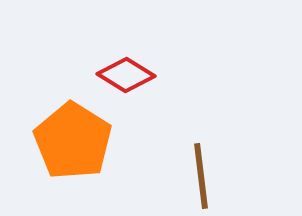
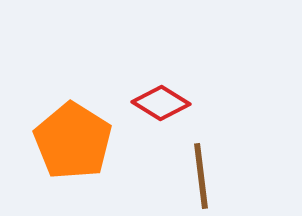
red diamond: moved 35 px right, 28 px down
